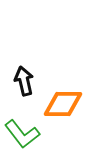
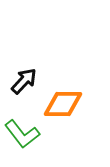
black arrow: rotated 56 degrees clockwise
